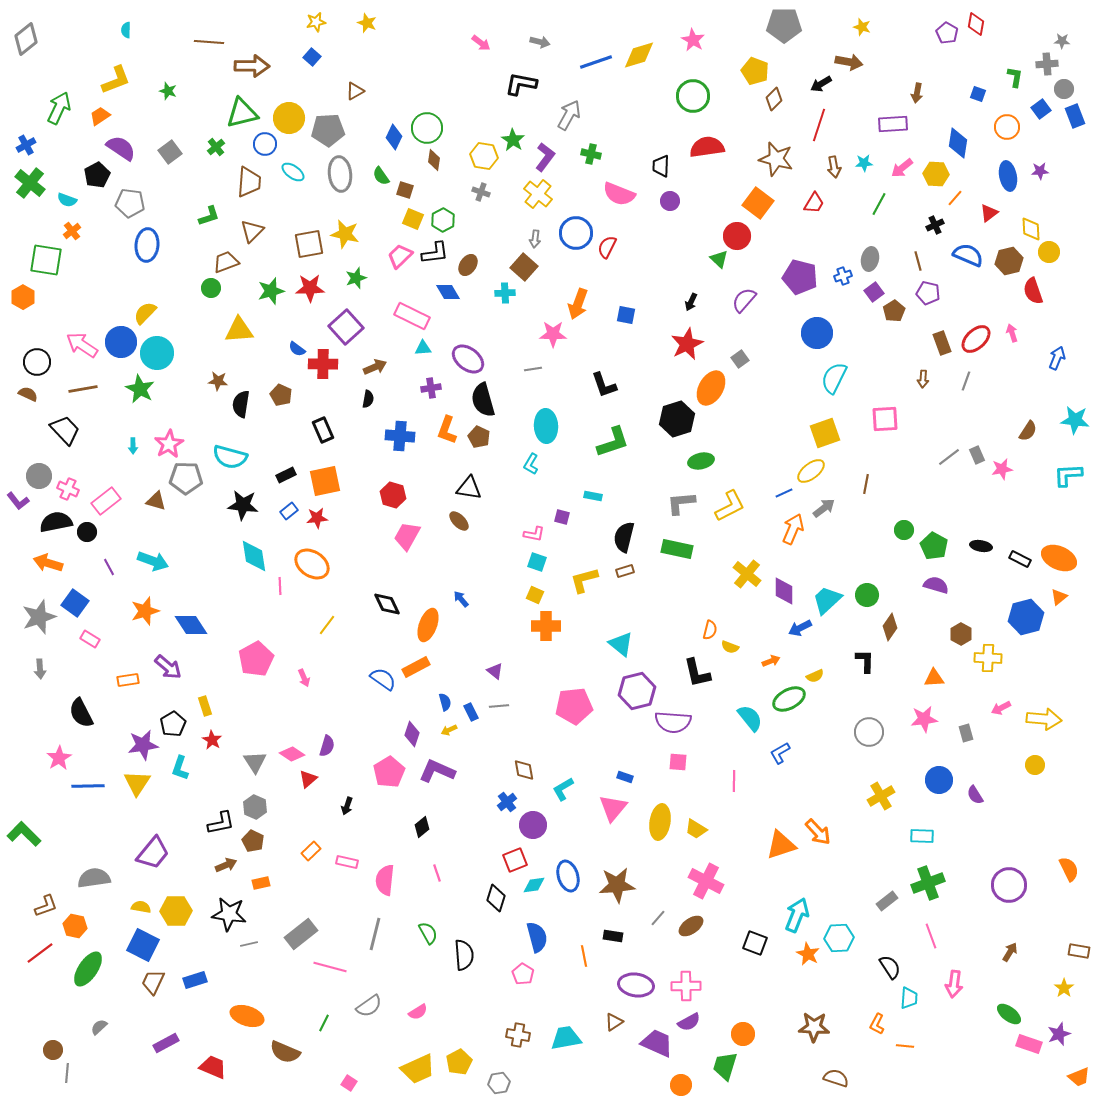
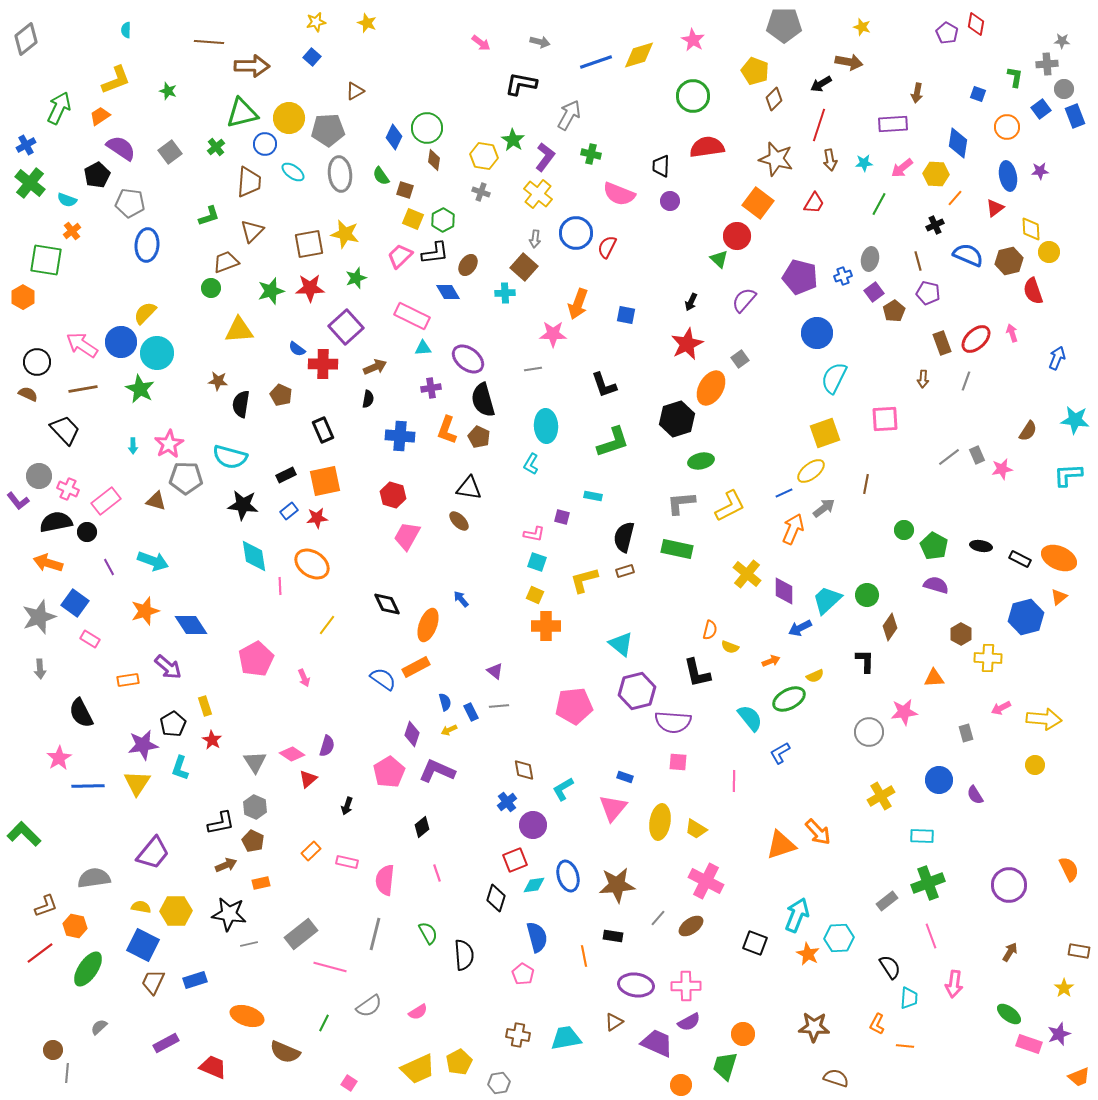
brown arrow at (834, 167): moved 4 px left, 7 px up
red triangle at (989, 213): moved 6 px right, 5 px up
pink star at (924, 719): moved 20 px left, 7 px up
